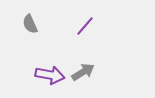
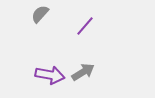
gray semicircle: moved 10 px right, 10 px up; rotated 66 degrees clockwise
